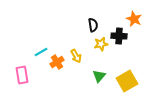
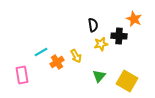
yellow square: rotated 30 degrees counterclockwise
